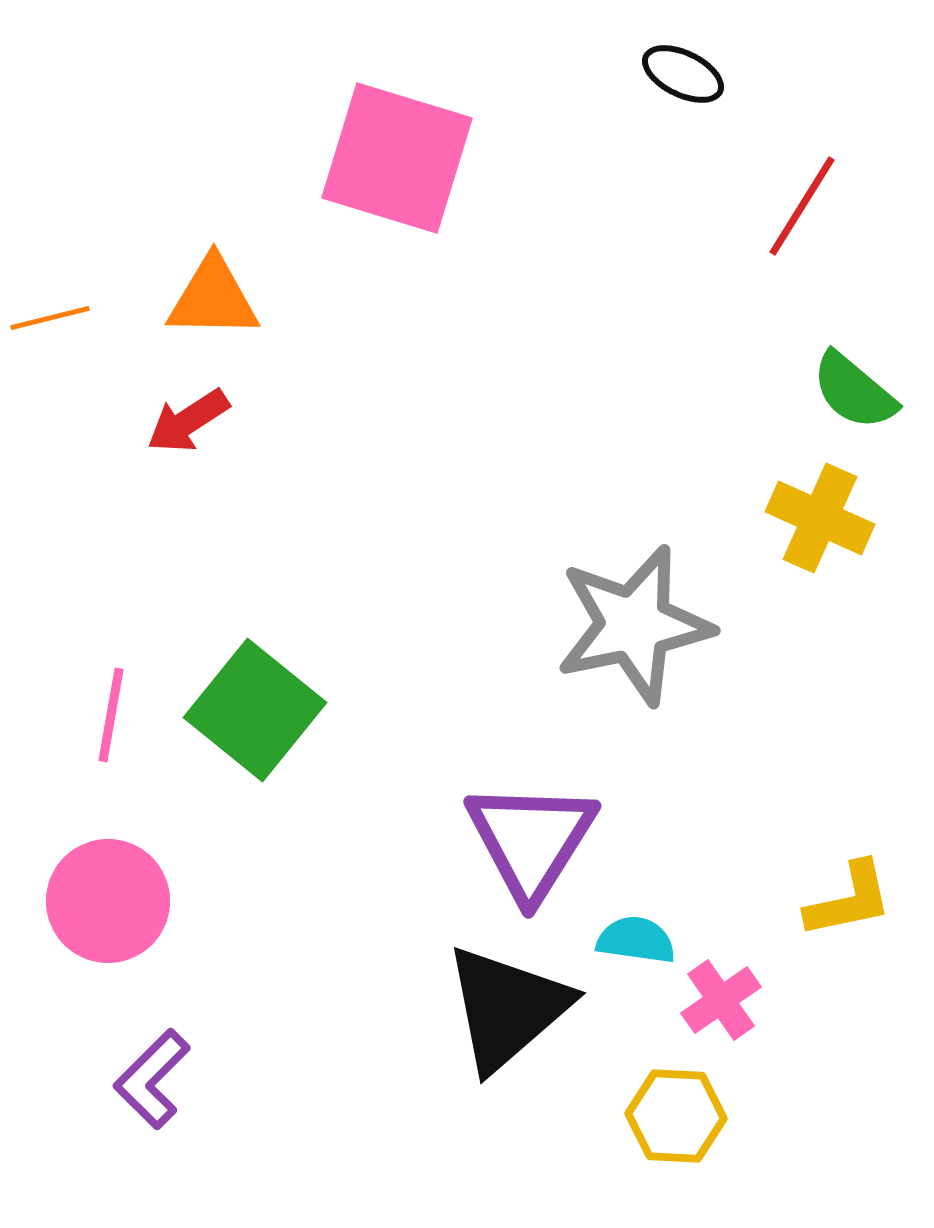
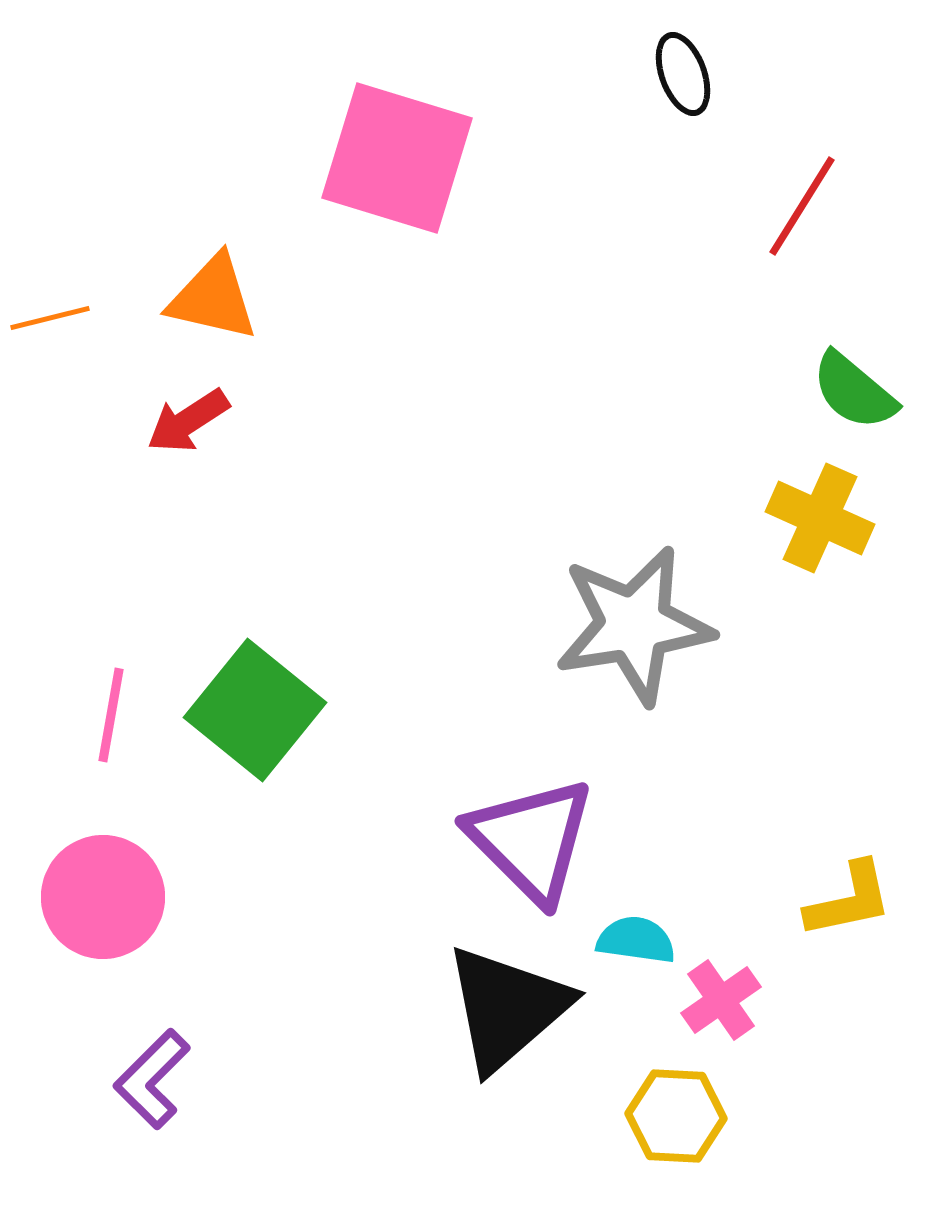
black ellipse: rotated 44 degrees clockwise
orange triangle: rotated 12 degrees clockwise
gray star: rotated 3 degrees clockwise
purple triangle: rotated 17 degrees counterclockwise
pink circle: moved 5 px left, 4 px up
